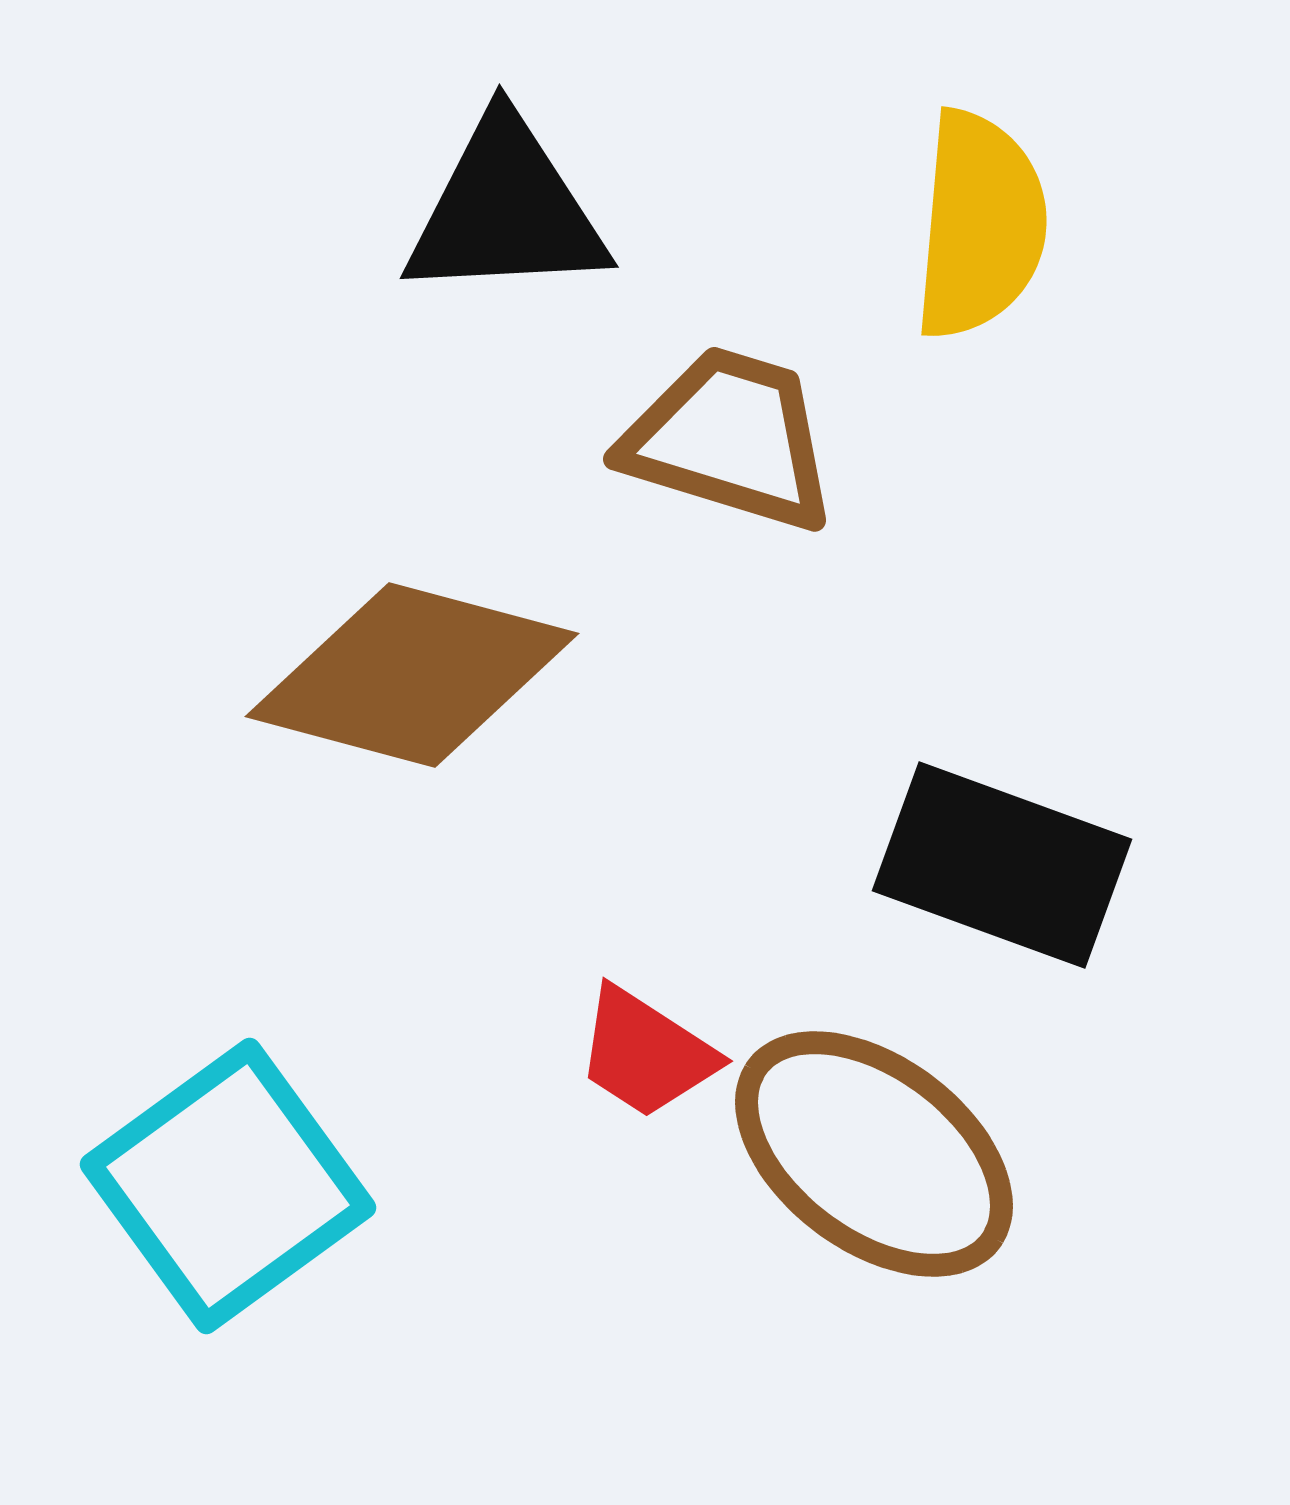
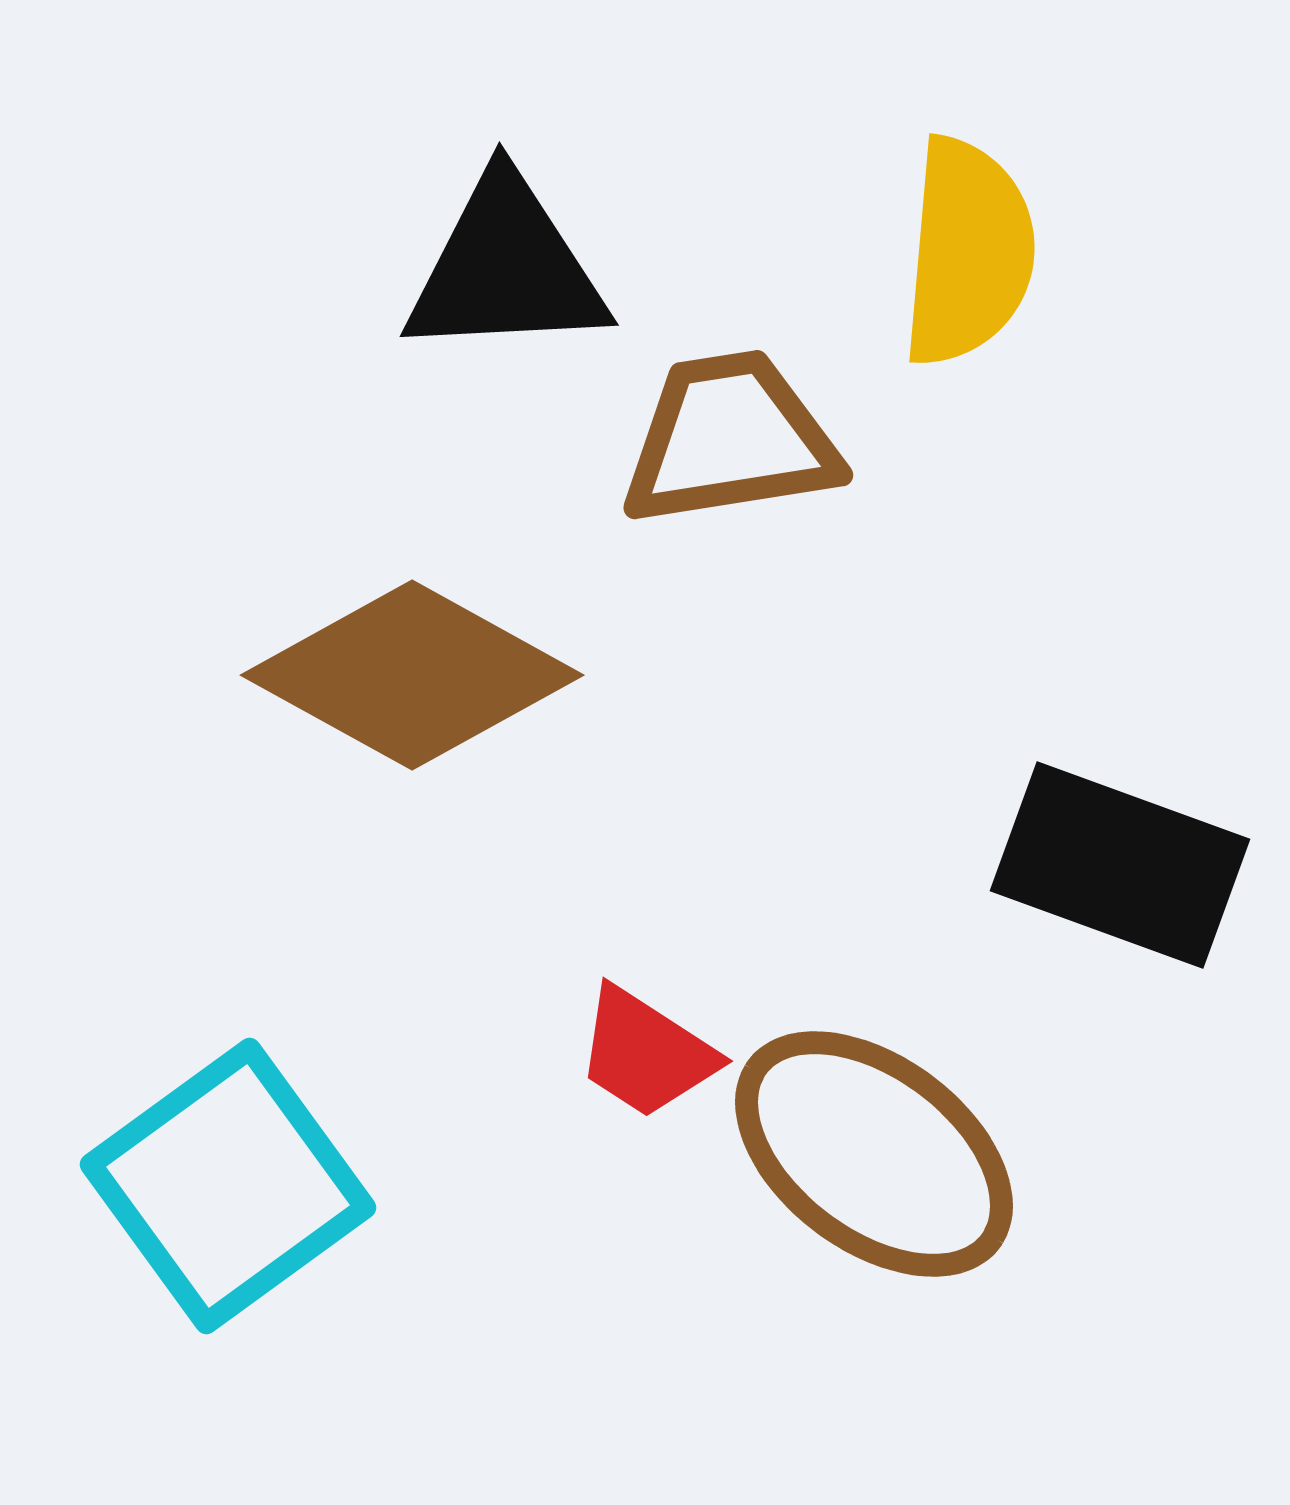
black triangle: moved 58 px down
yellow semicircle: moved 12 px left, 27 px down
brown trapezoid: rotated 26 degrees counterclockwise
brown diamond: rotated 14 degrees clockwise
black rectangle: moved 118 px right
